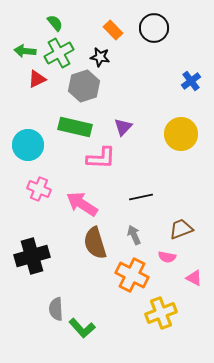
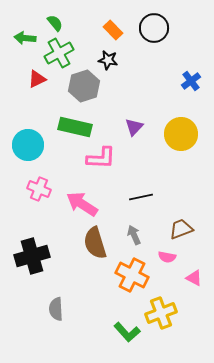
green arrow: moved 13 px up
black star: moved 8 px right, 3 px down
purple triangle: moved 11 px right
green L-shape: moved 45 px right, 4 px down
